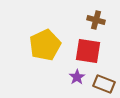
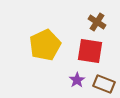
brown cross: moved 1 px right, 2 px down; rotated 18 degrees clockwise
red square: moved 2 px right
purple star: moved 3 px down
